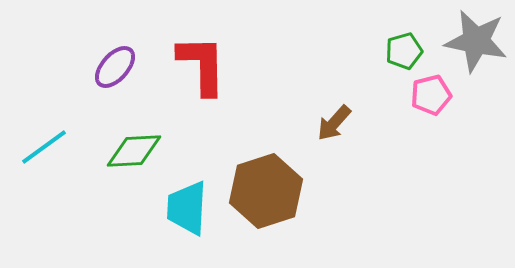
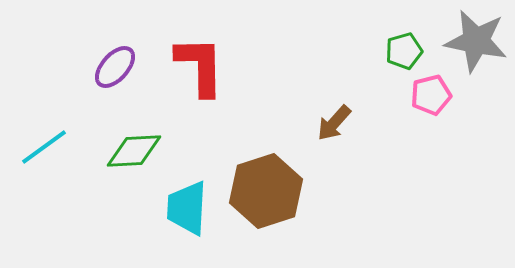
red L-shape: moved 2 px left, 1 px down
